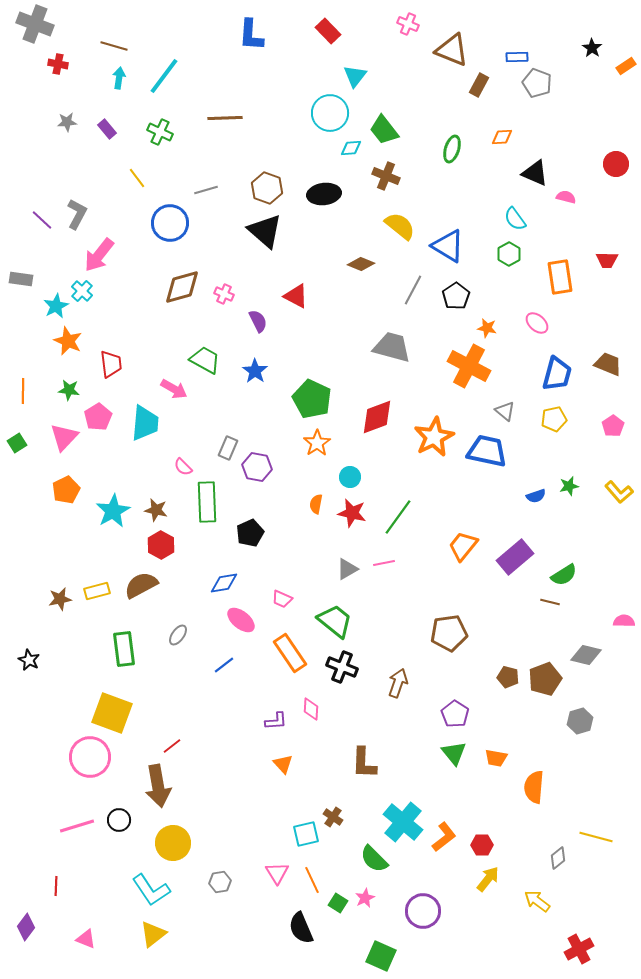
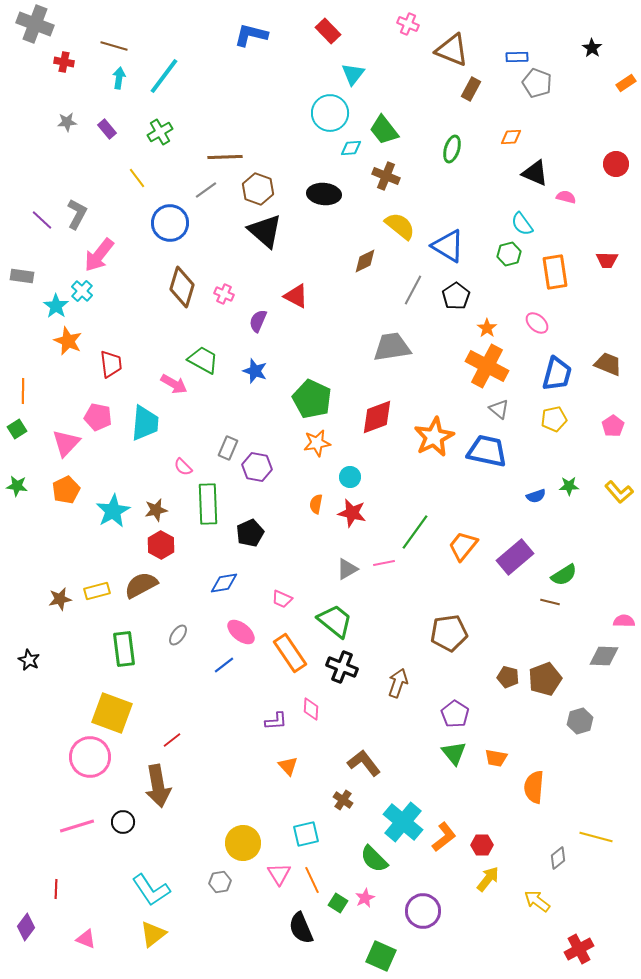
blue L-shape at (251, 35): rotated 100 degrees clockwise
red cross at (58, 64): moved 6 px right, 2 px up
orange rectangle at (626, 66): moved 17 px down
cyan triangle at (355, 76): moved 2 px left, 2 px up
brown rectangle at (479, 85): moved 8 px left, 4 px down
brown line at (225, 118): moved 39 px down
green cross at (160, 132): rotated 35 degrees clockwise
orange diamond at (502, 137): moved 9 px right
brown hexagon at (267, 188): moved 9 px left, 1 px down
gray line at (206, 190): rotated 20 degrees counterclockwise
black ellipse at (324, 194): rotated 12 degrees clockwise
cyan semicircle at (515, 219): moved 7 px right, 5 px down
green hexagon at (509, 254): rotated 15 degrees clockwise
brown diamond at (361, 264): moved 4 px right, 3 px up; rotated 48 degrees counterclockwise
orange rectangle at (560, 277): moved 5 px left, 5 px up
gray rectangle at (21, 279): moved 1 px right, 3 px up
brown diamond at (182, 287): rotated 57 degrees counterclockwise
cyan star at (56, 306): rotated 10 degrees counterclockwise
purple semicircle at (258, 321): rotated 130 degrees counterclockwise
orange star at (487, 328): rotated 24 degrees clockwise
gray trapezoid at (392, 347): rotated 24 degrees counterclockwise
green trapezoid at (205, 360): moved 2 px left
orange cross at (469, 366): moved 18 px right
blue star at (255, 371): rotated 15 degrees counterclockwise
pink arrow at (174, 389): moved 5 px up
green star at (69, 390): moved 52 px left, 96 px down
gray triangle at (505, 411): moved 6 px left, 2 px up
pink pentagon at (98, 417): rotated 28 degrees counterclockwise
pink triangle at (64, 437): moved 2 px right, 6 px down
green square at (17, 443): moved 14 px up
orange star at (317, 443): rotated 24 degrees clockwise
green star at (569, 486): rotated 12 degrees clockwise
green rectangle at (207, 502): moved 1 px right, 2 px down
brown star at (156, 510): rotated 25 degrees counterclockwise
green line at (398, 517): moved 17 px right, 15 px down
pink ellipse at (241, 620): moved 12 px down
gray diamond at (586, 655): moved 18 px right, 1 px down; rotated 12 degrees counterclockwise
red line at (172, 746): moved 6 px up
brown L-shape at (364, 763): rotated 140 degrees clockwise
orange triangle at (283, 764): moved 5 px right, 2 px down
brown cross at (333, 817): moved 10 px right, 17 px up
black circle at (119, 820): moved 4 px right, 2 px down
yellow circle at (173, 843): moved 70 px right
pink triangle at (277, 873): moved 2 px right, 1 px down
red line at (56, 886): moved 3 px down
